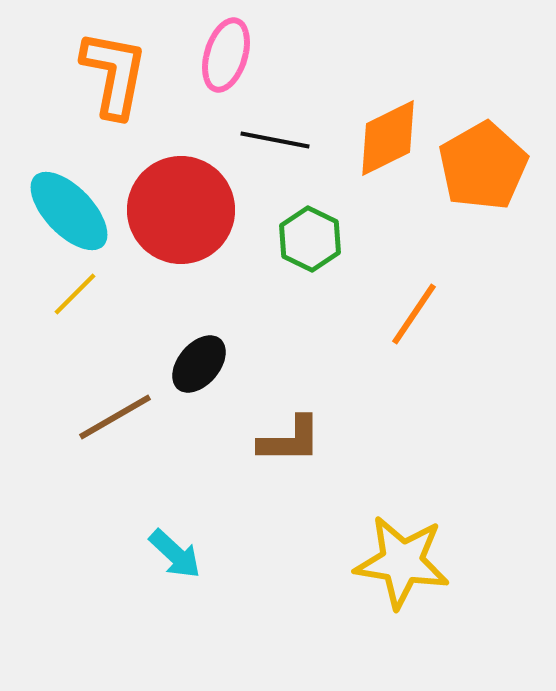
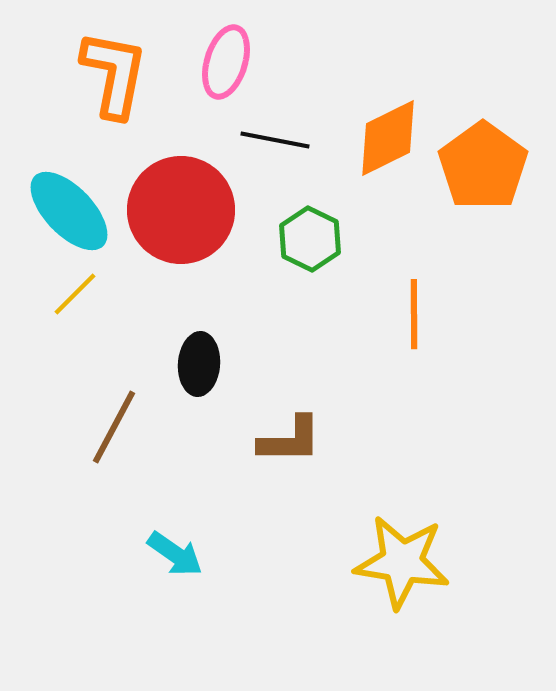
pink ellipse: moved 7 px down
orange pentagon: rotated 6 degrees counterclockwise
orange line: rotated 34 degrees counterclockwise
black ellipse: rotated 36 degrees counterclockwise
brown line: moved 1 px left, 10 px down; rotated 32 degrees counterclockwise
cyan arrow: rotated 8 degrees counterclockwise
